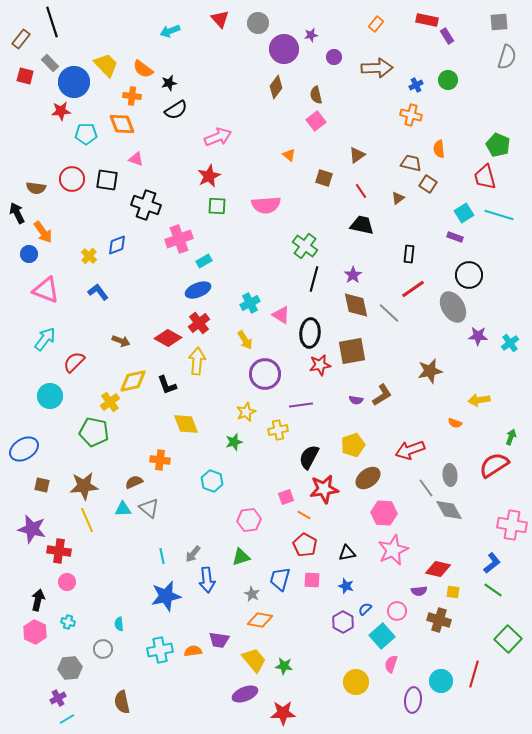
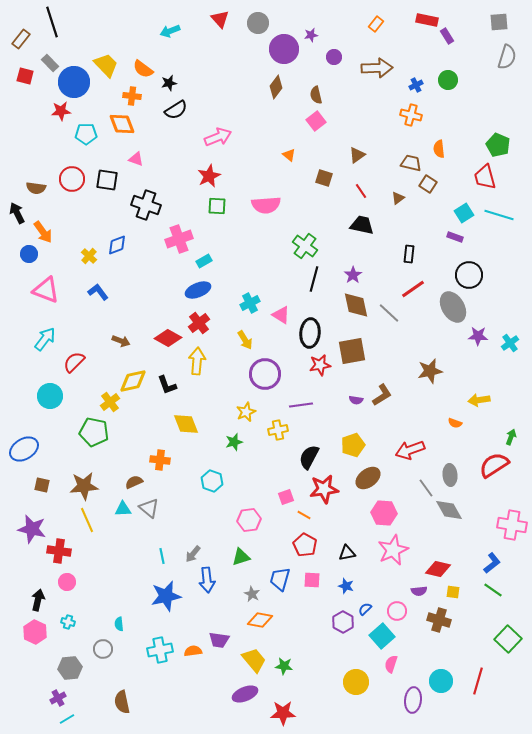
red line at (474, 674): moved 4 px right, 7 px down
